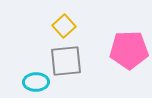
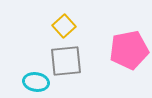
pink pentagon: rotated 9 degrees counterclockwise
cyan ellipse: rotated 10 degrees clockwise
